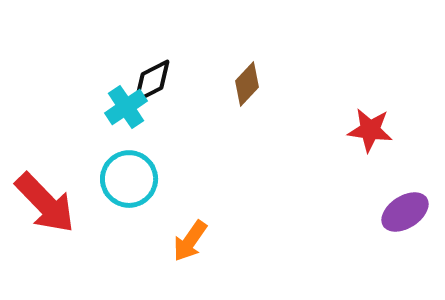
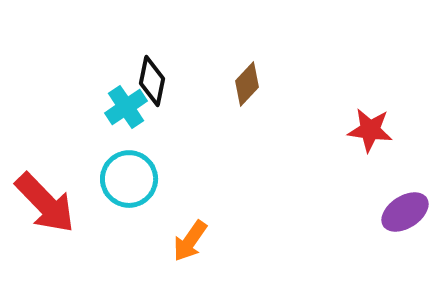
black diamond: rotated 51 degrees counterclockwise
